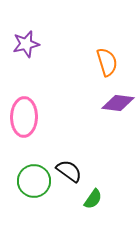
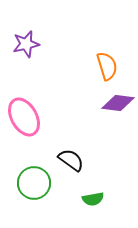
orange semicircle: moved 4 px down
pink ellipse: rotated 30 degrees counterclockwise
black semicircle: moved 2 px right, 11 px up
green circle: moved 2 px down
green semicircle: rotated 45 degrees clockwise
